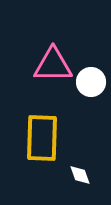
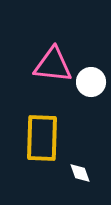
pink triangle: rotated 6 degrees clockwise
white diamond: moved 2 px up
